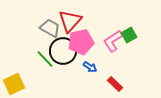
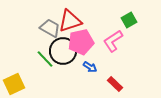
red triangle: rotated 30 degrees clockwise
green square: moved 15 px up
